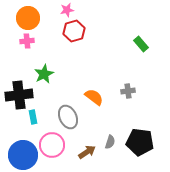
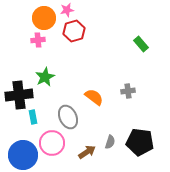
orange circle: moved 16 px right
pink cross: moved 11 px right, 1 px up
green star: moved 1 px right, 3 px down
pink circle: moved 2 px up
